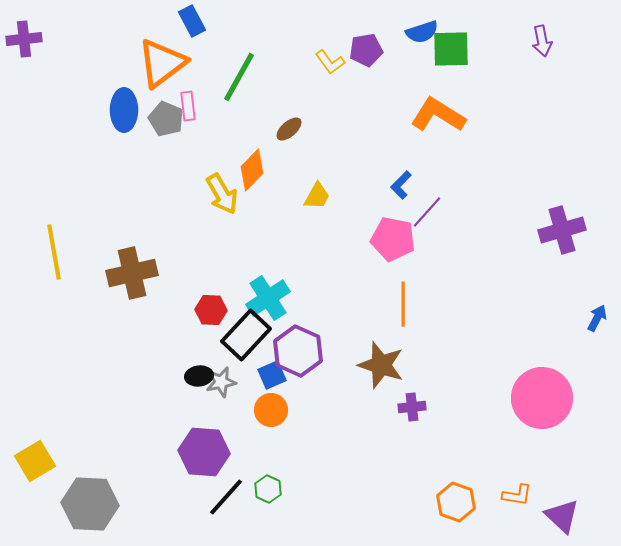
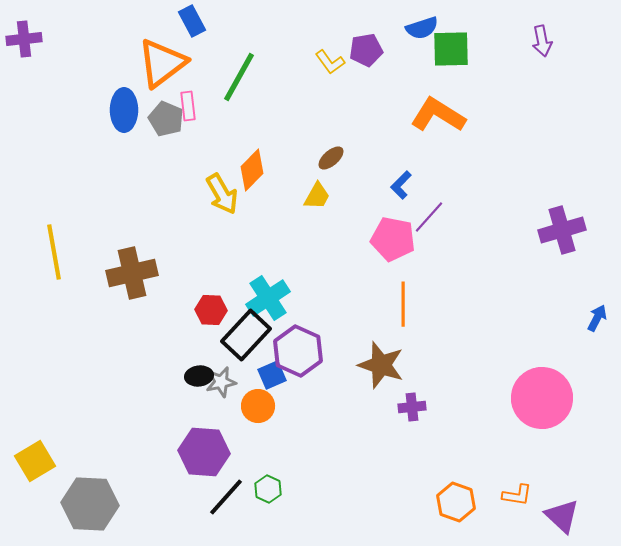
blue semicircle at (422, 32): moved 4 px up
brown ellipse at (289, 129): moved 42 px right, 29 px down
purple line at (427, 212): moved 2 px right, 5 px down
orange circle at (271, 410): moved 13 px left, 4 px up
